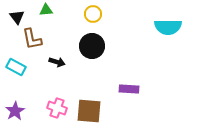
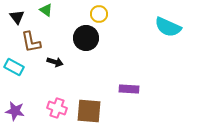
green triangle: rotated 40 degrees clockwise
yellow circle: moved 6 px right
cyan semicircle: rotated 24 degrees clockwise
brown L-shape: moved 1 px left, 3 px down
black circle: moved 6 px left, 8 px up
black arrow: moved 2 px left
cyan rectangle: moved 2 px left
purple star: rotated 30 degrees counterclockwise
